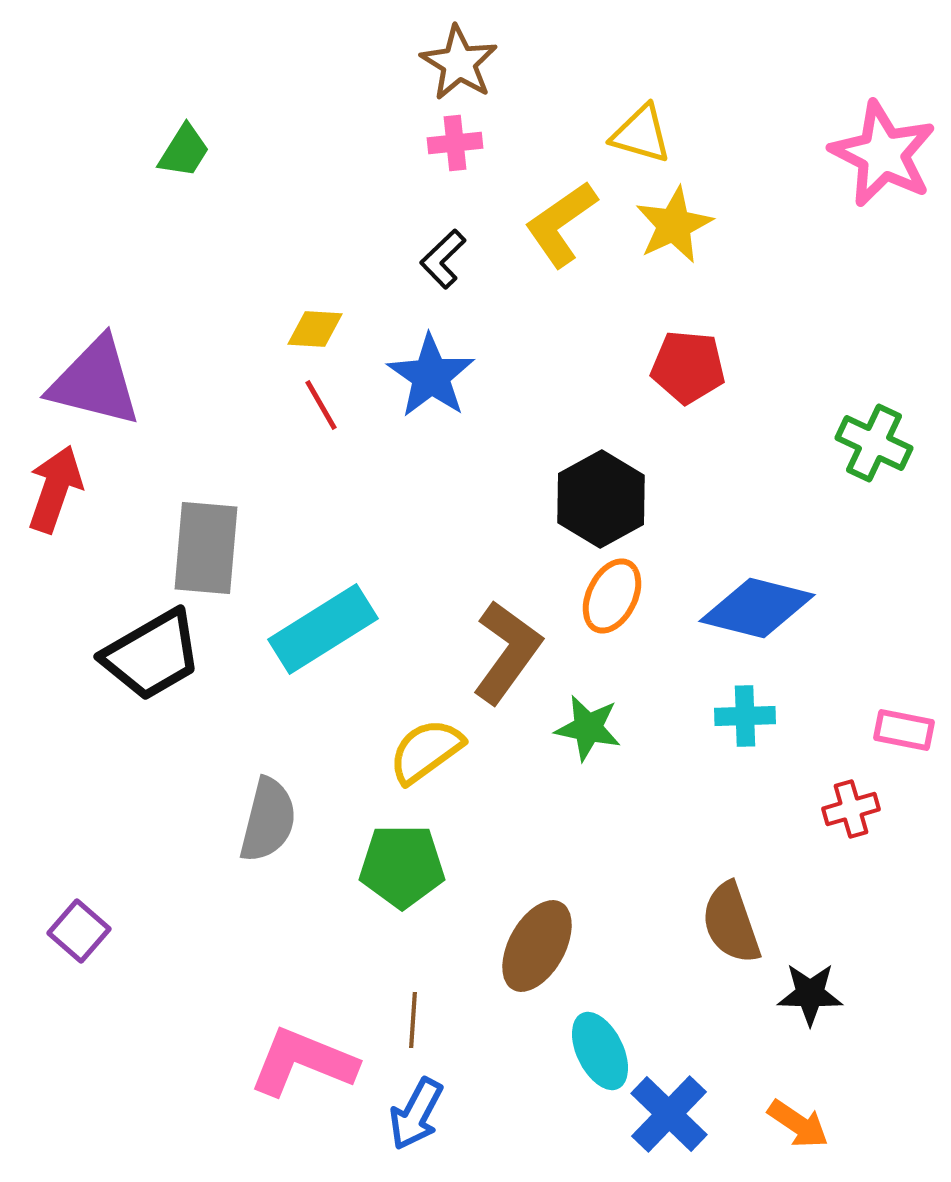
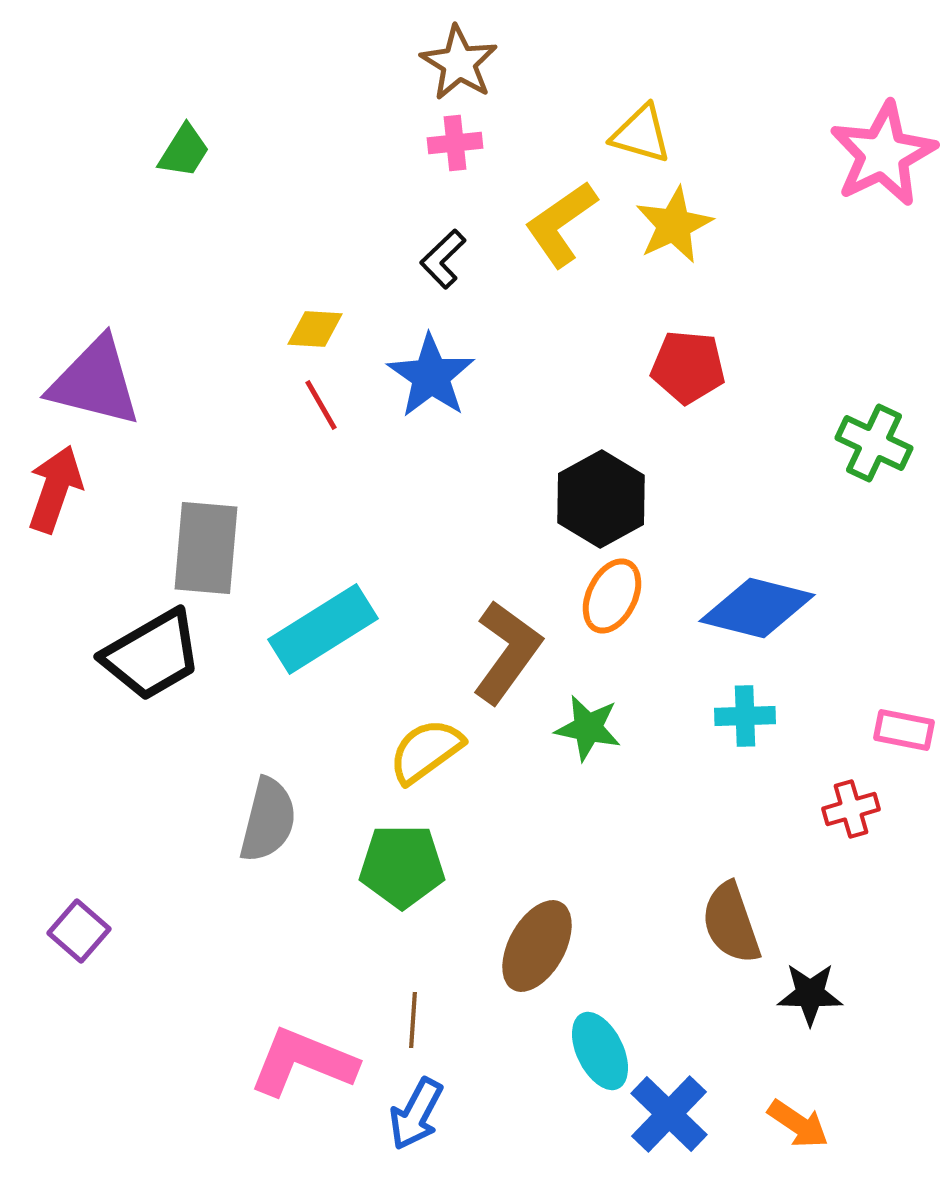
pink star: rotated 19 degrees clockwise
